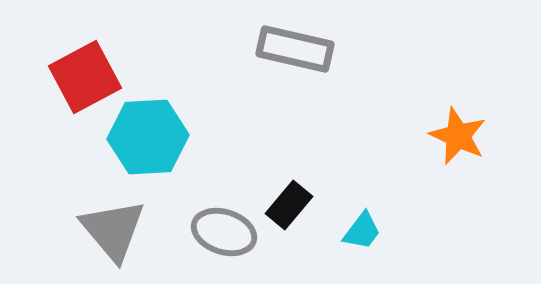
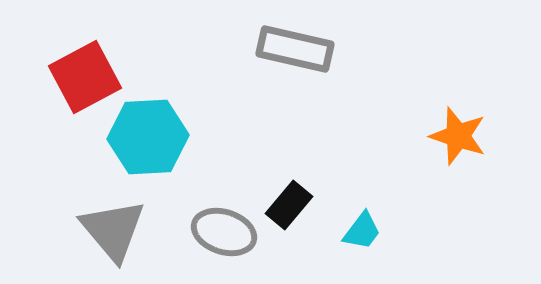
orange star: rotated 6 degrees counterclockwise
